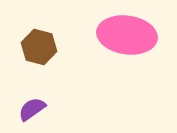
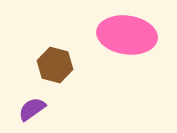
brown hexagon: moved 16 px right, 18 px down
